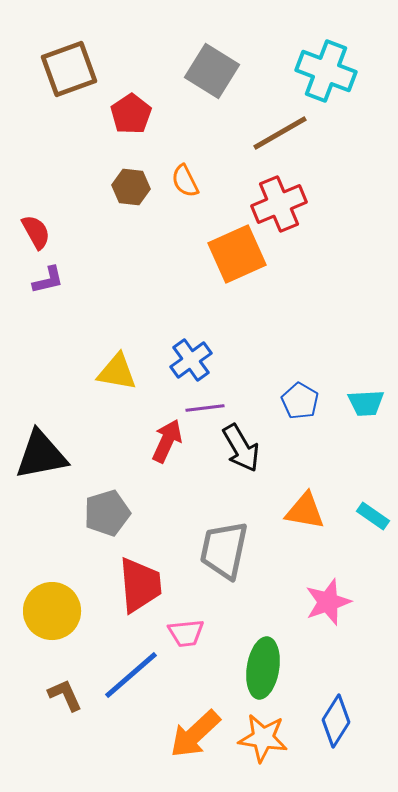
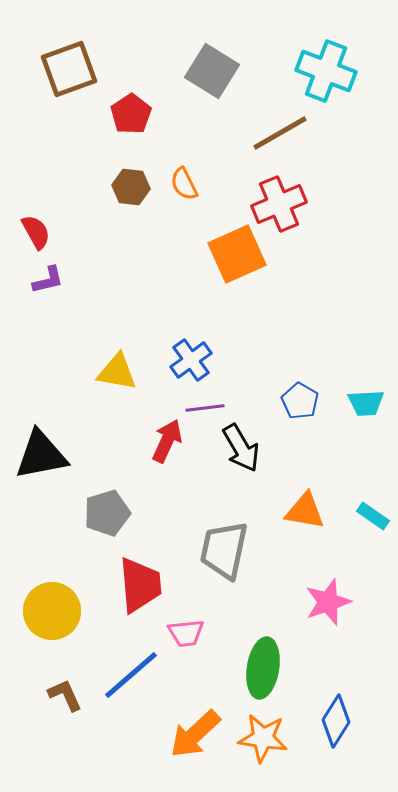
orange semicircle: moved 1 px left, 3 px down
